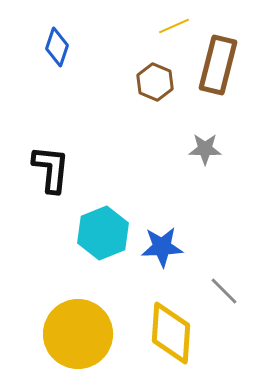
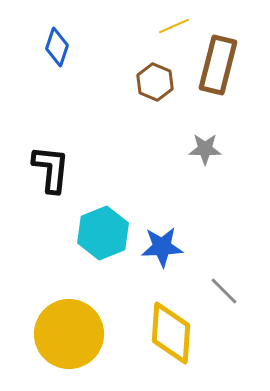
yellow circle: moved 9 px left
